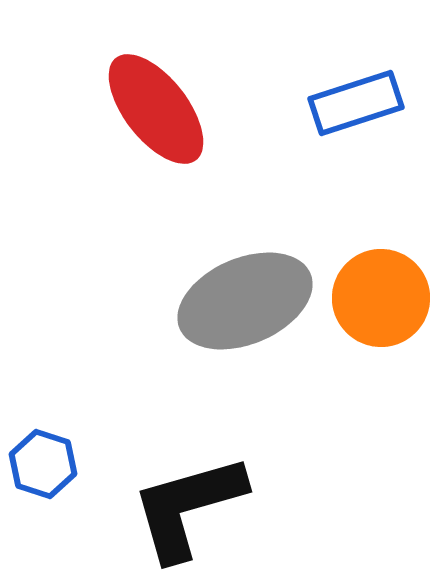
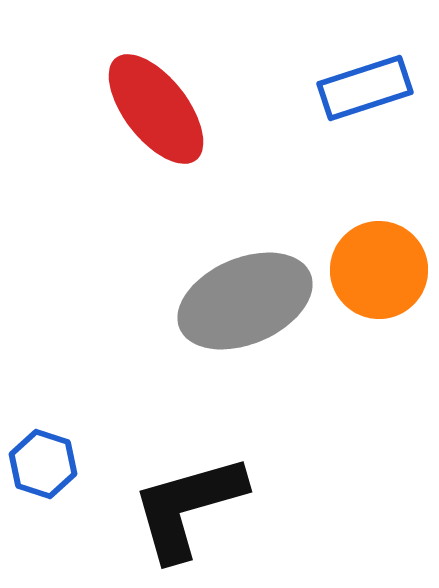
blue rectangle: moved 9 px right, 15 px up
orange circle: moved 2 px left, 28 px up
